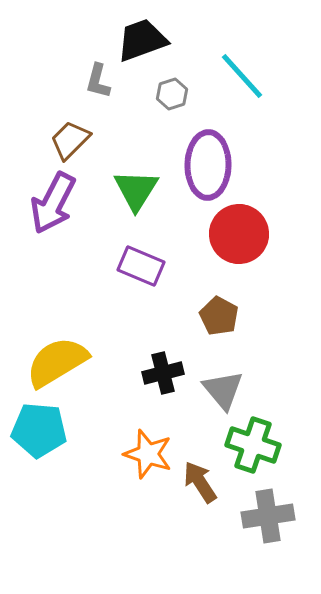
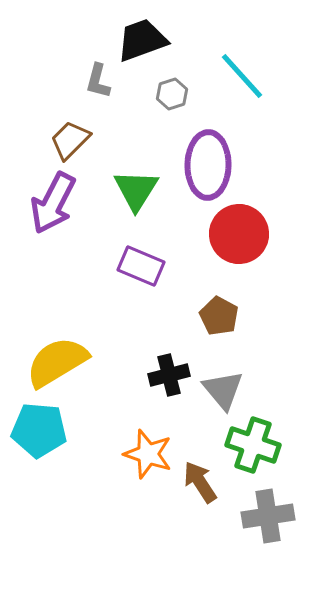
black cross: moved 6 px right, 2 px down
